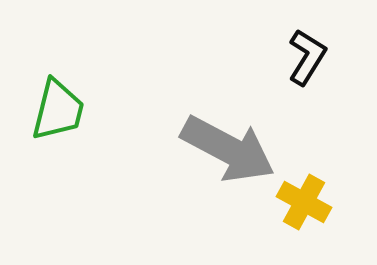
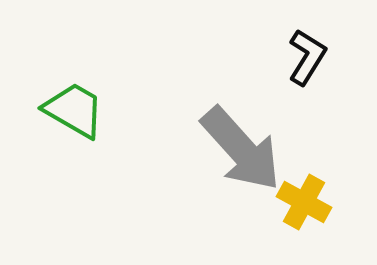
green trapezoid: moved 16 px right; rotated 74 degrees counterclockwise
gray arrow: moved 13 px right; rotated 20 degrees clockwise
